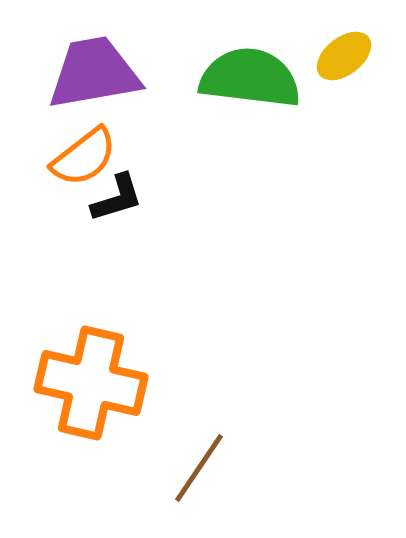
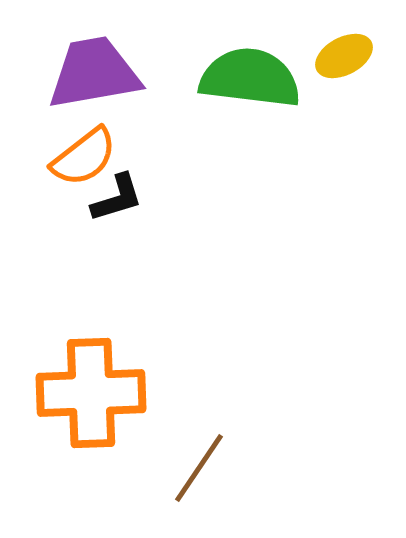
yellow ellipse: rotated 10 degrees clockwise
orange cross: moved 10 px down; rotated 15 degrees counterclockwise
